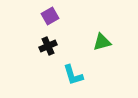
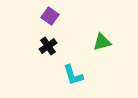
purple square: rotated 24 degrees counterclockwise
black cross: rotated 12 degrees counterclockwise
